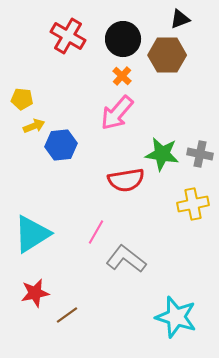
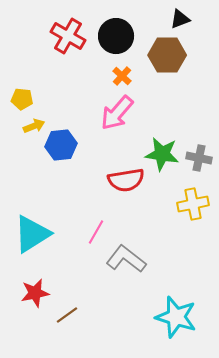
black circle: moved 7 px left, 3 px up
gray cross: moved 1 px left, 4 px down
